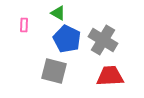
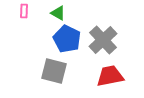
pink rectangle: moved 14 px up
gray cross: rotated 16 degrees clockwise
red trapezoid: rotated 8 degrees counterclockwise
